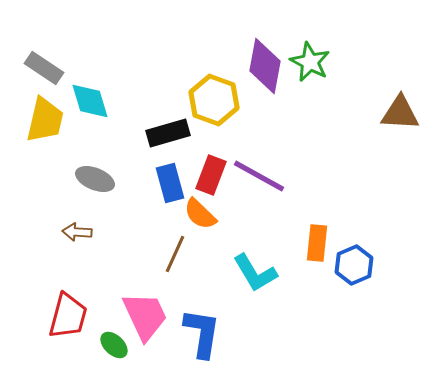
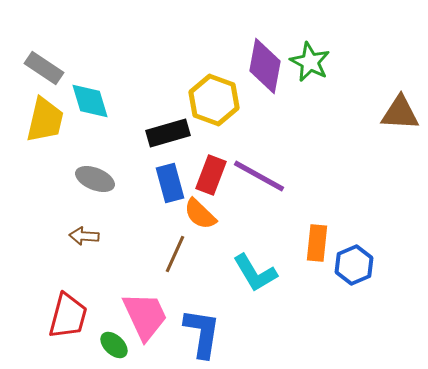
brown arrow: moved 7 px right, 4 px down
